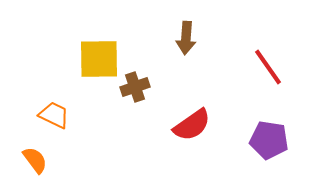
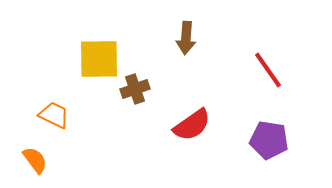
red line: moved 3 px down
brown cross: moved 2 px down
